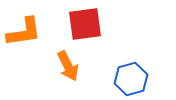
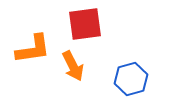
orange L-shape: moved 9 px right, 17 px down
orange arrow: moved 5 px right
